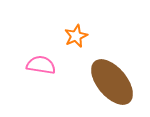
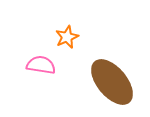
orange star: moved 9 px left, 1 px down
